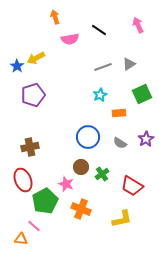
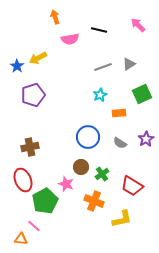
pink arrow: rotated 21 degrees counterclockwise
black line: rotated 21 degrees counterclockwise
yellow arrow: moved 2 px right
orange cross: moved 13 px right, 8 px up
